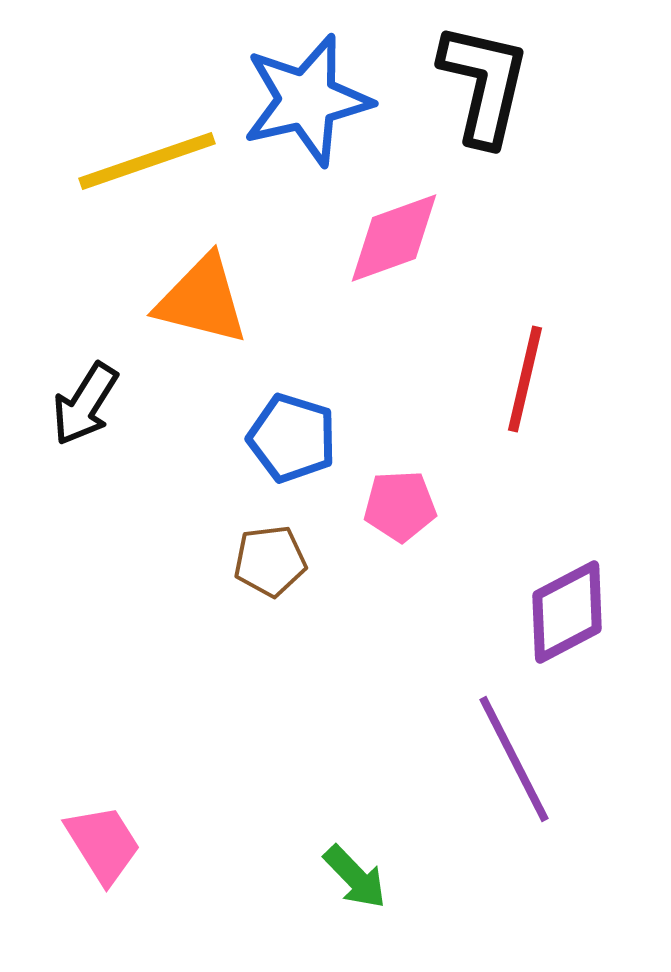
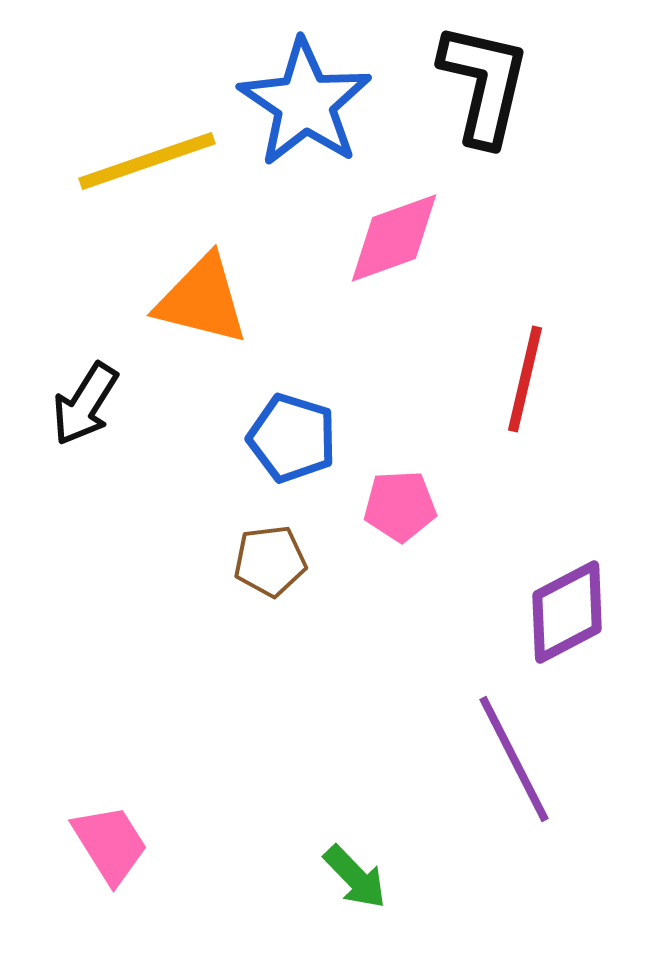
blue star: moved 2 px left, 3 px down; rotated 25 degrees counterclockwise
pink trapezoid: moved 7 px right
